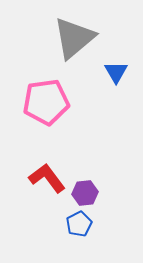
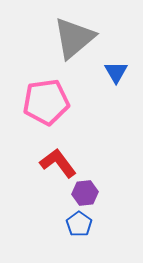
red L-shape: moved 11 px right, 15 px up
blue pentagon: rotated 10 degrees counterclockwise
